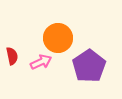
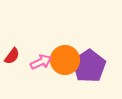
orange circle: moved 7 px right, 22 px down
red semicircle: rotated 48 degrees clockwise
